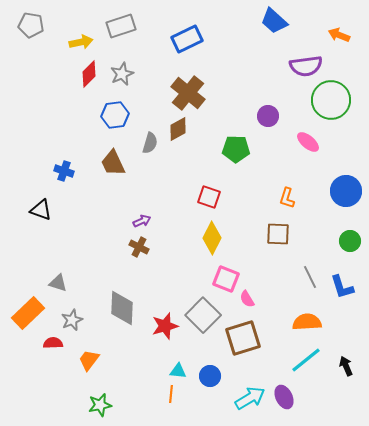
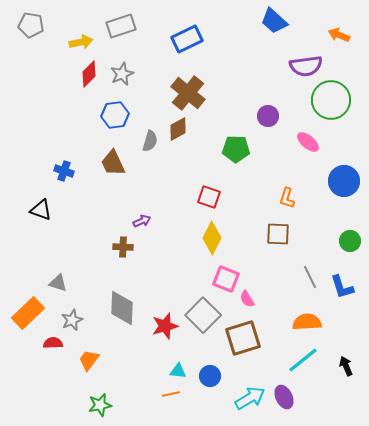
gray semicircle at (150, 143): moved 2 px up
blue circle at (346, 191): moved 2 px left, 10 px up
brown cross at (139, 247): moved 16 px left; rotated 24 degrees counterclockwise
cyan line at (306, 360): moved 3 px left
orange line at (171, 394): rotated 72 degrees clockwise
